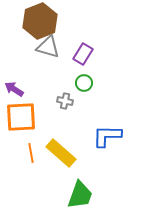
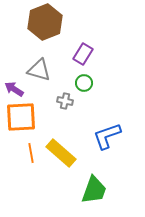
brown hexagon: moved 5 px right, 1 px down
gray triangle: moved 9 px left, 23 px down
blue L-shape: rotated 20 degrees counterclockwise
green trapezoid: moved 14 px right, 5 px up
